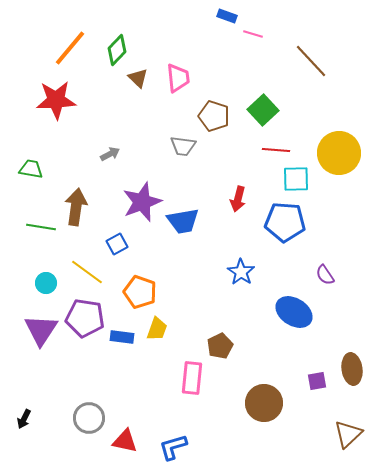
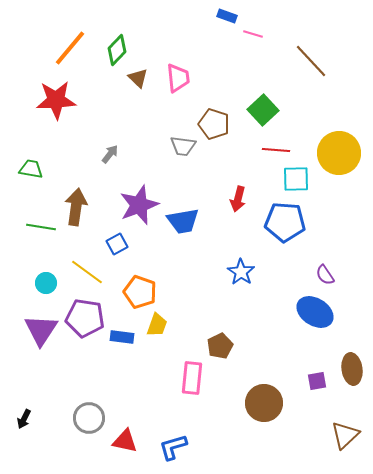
brown pentagon at (214, 116): moved 8 px down
gray arrow at (110, 154): rotated 24 degrees counterclockwise
purple star at (142, 202): moved 3 px left, 3 px down
blue ellipse at (294, 312): moved 21 px right
yellow trapezoid at (157, 329): moved 4 px up
brown triangle at (348, 434): moved 3 px left, 1 px down
